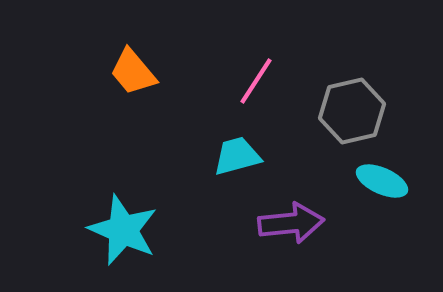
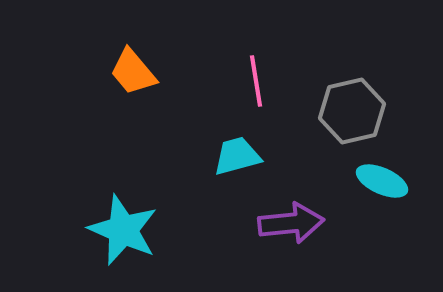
pink line: rotated 42 degrees counterclockwise
